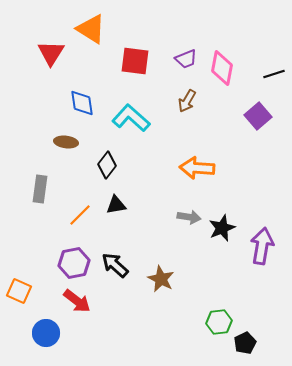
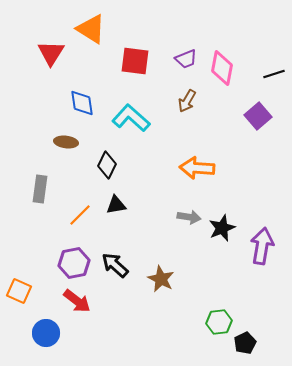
black diamond: rotated 12 degrees counterclockwise
